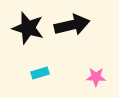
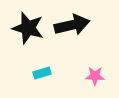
cyan rectangle: moved 2 px right
pink star: moved 1 px left, 1 px up
